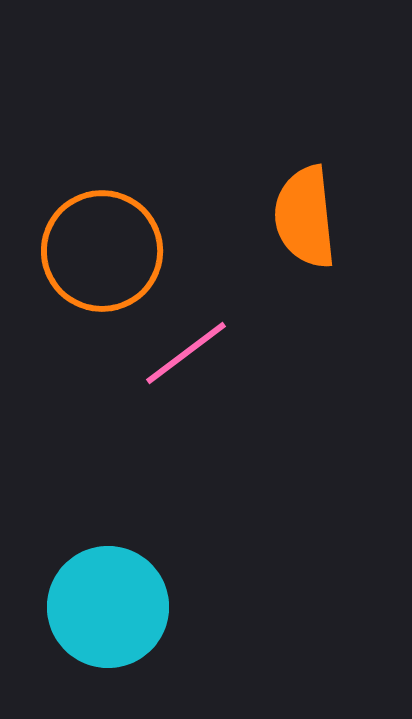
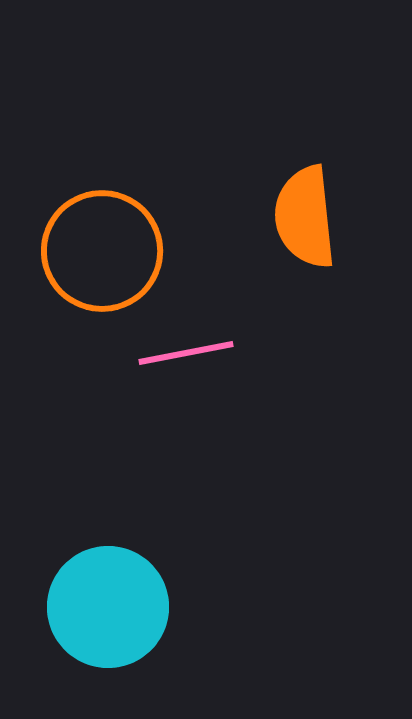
pink line: rotated 26 degrees clockwise
